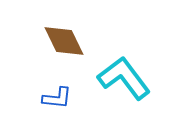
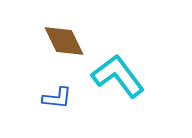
cyan L-shape: moved 6 px left, 2 px up
